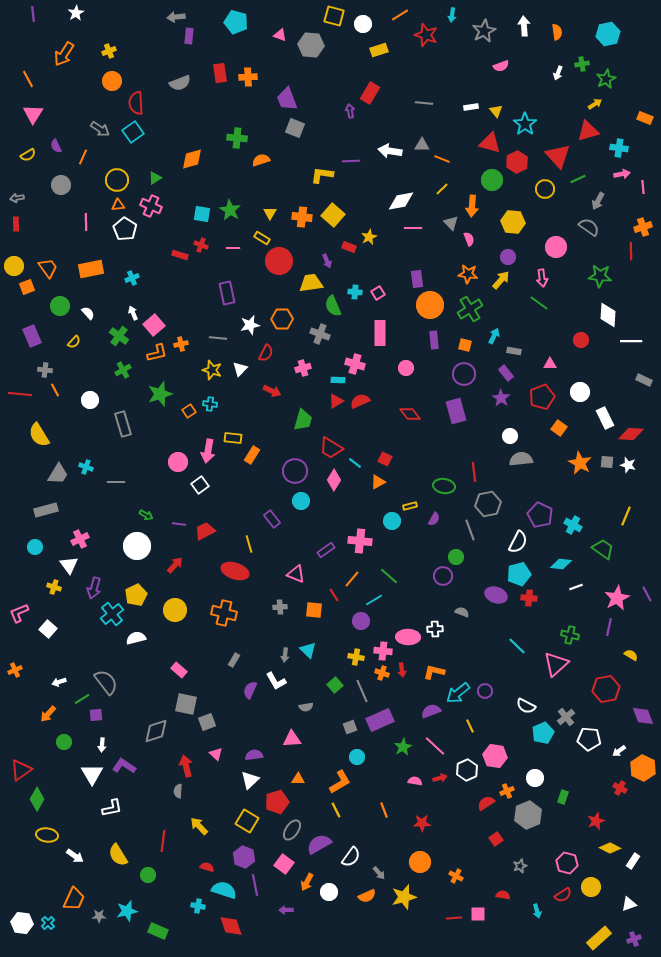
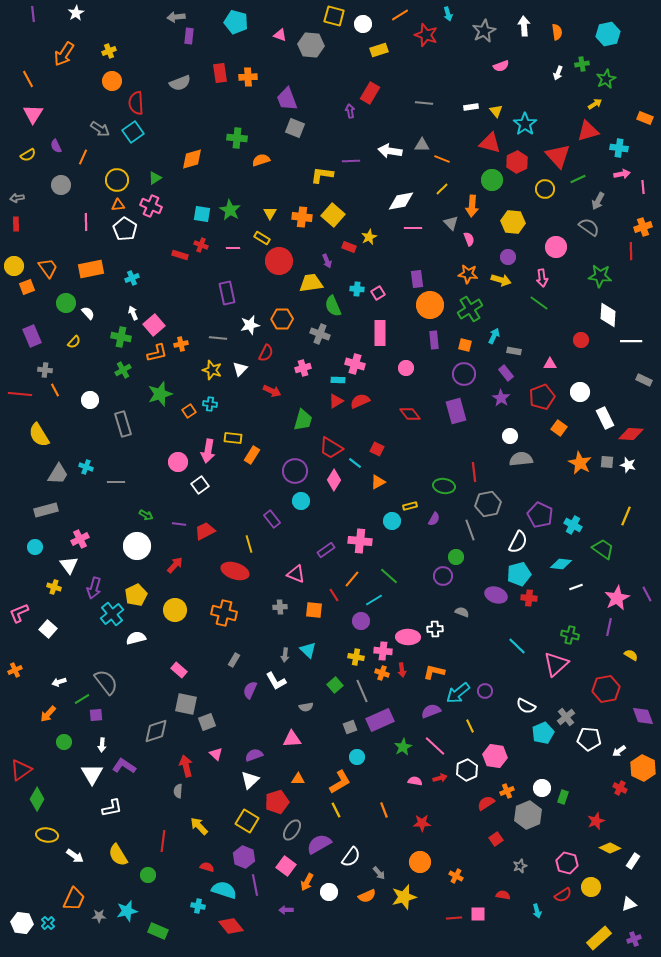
cyan arrow at (452, 15): moved 4 px left, 1 px up; rotated 24 degrees counterclockwise
yellow arrow at (501, 280): rotated 66 degrees clockwise
cyan cross at (355, 292): moved 2 px right, 3 px up
green circle at (60, 306): moved 6 px right, 3 px up
green cross at (119, 336): moved 2 px right, 1 px down; rotated 24 degrees counterclockwise
red square at (385, 459): moved 8 px left, 10 px up
purple semicircle at (254, 755): rotated 12 degrees counterclockwise
white circle at (535, 778): moved 7 px right, 10 px down
pink square at (284, 864): moved 2 px right, 2 px down
red diamond at (231, 926): rotated 20 degrees counterclockwise
